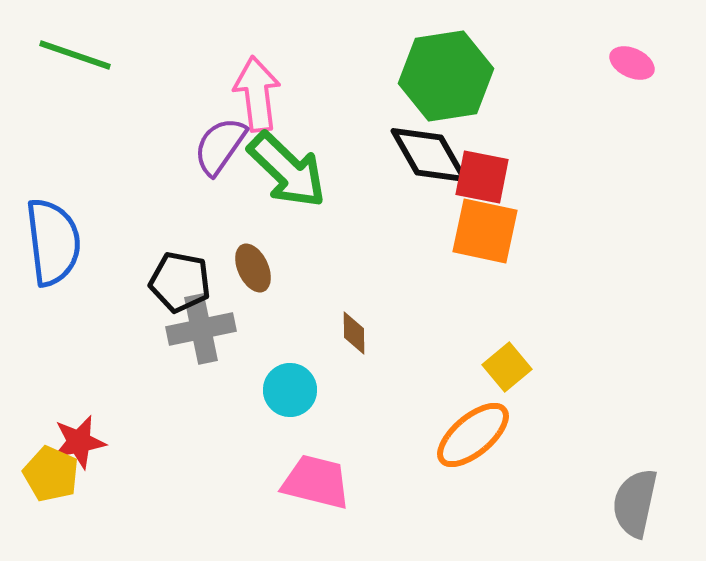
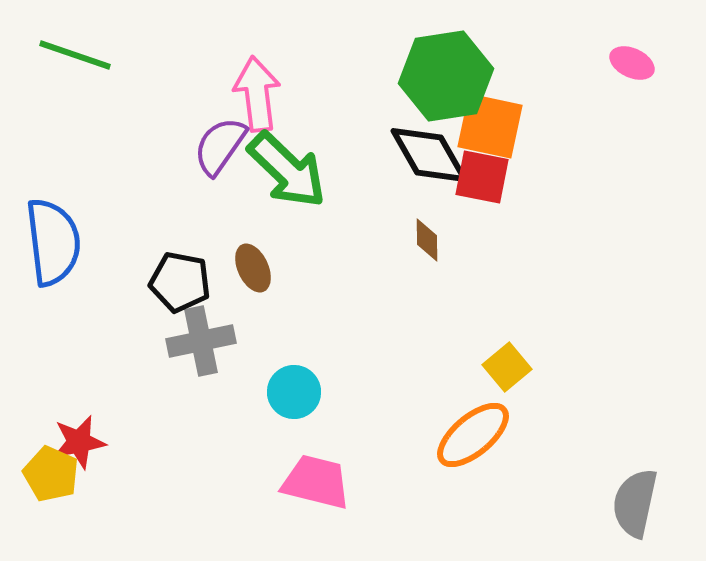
orange square: moved 5 px right, 105 px up
gray cross: moved 12 px down
brown diamond: moved 73 px right, 93 px up
cyan circle: moved 4 px right, 2 px down
